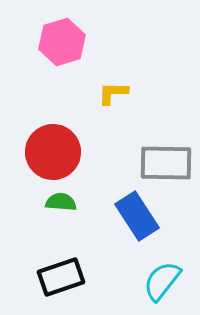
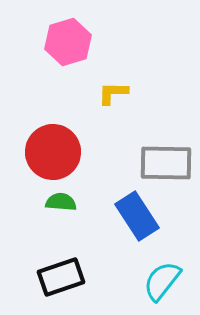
pink hexagon: moved 6 px right
